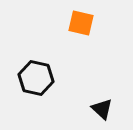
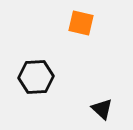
black hexagon: moved 1 px up; rotated 16 degrees counterclockwise
